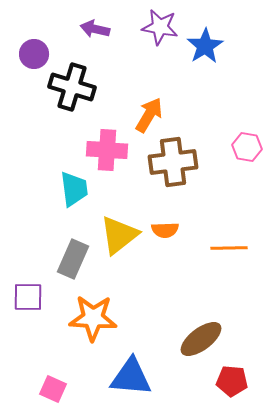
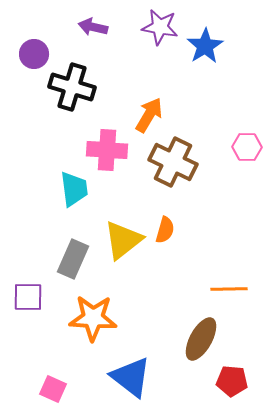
purple arrow: moved 2 px left, 2 px up
pink hexagon: rotated 8 degrees counterclockwise
brown cross: rotated 33 degrees clockwise
orange semicircle: rotated 72 degrees counterclockwise
yellow triangle: moved 4 px right, 5 px down
orange line: moved 41 px down
brown ellipse: rotated 24 degrees counterclockwise
blue triangle: rotated 33 degrees clockwise
